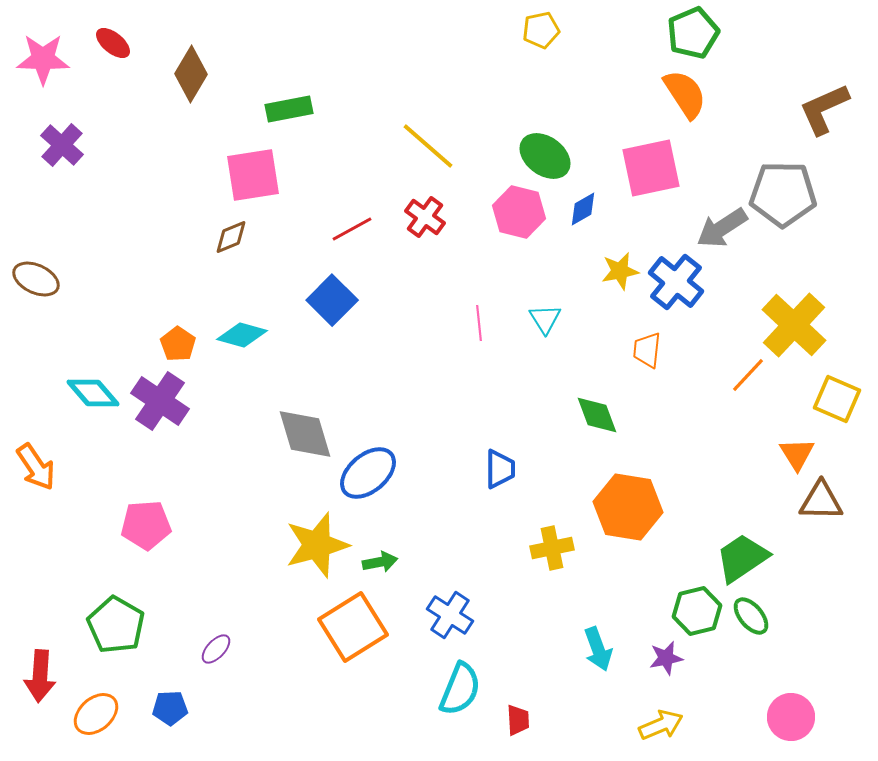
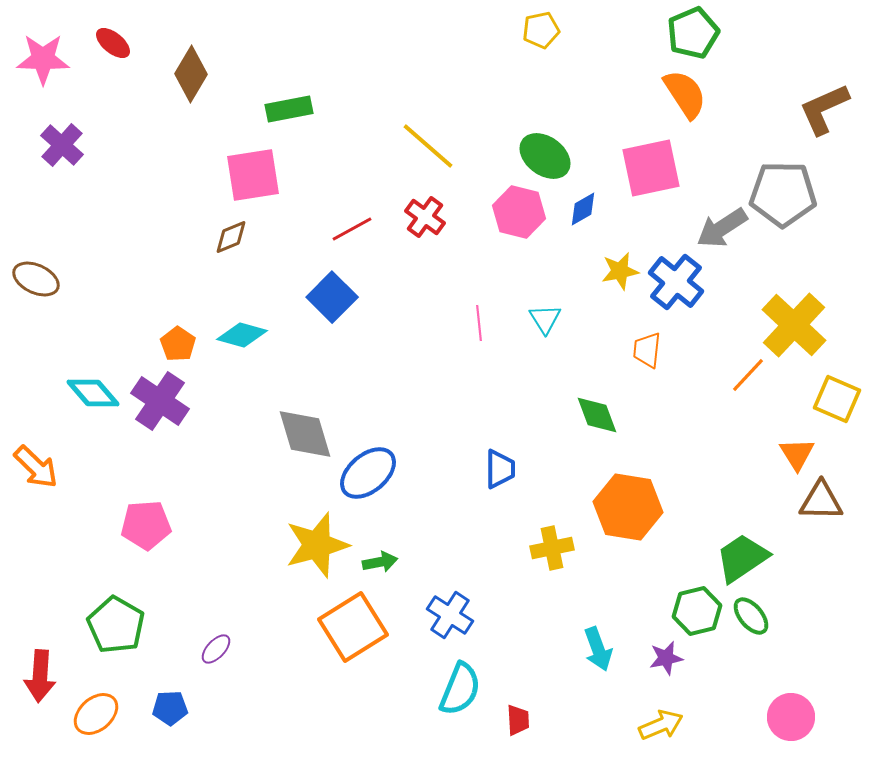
blue square at (332, 300): moved 3 px up
orange arrow at (36, 467): rotated 12 degrees counterclockwise
